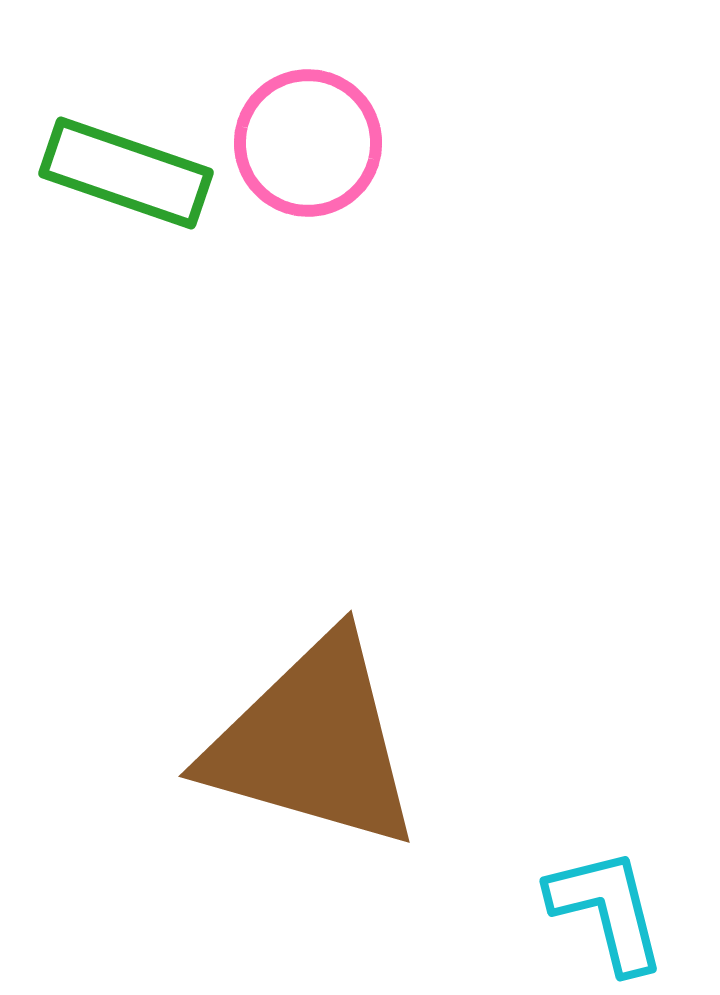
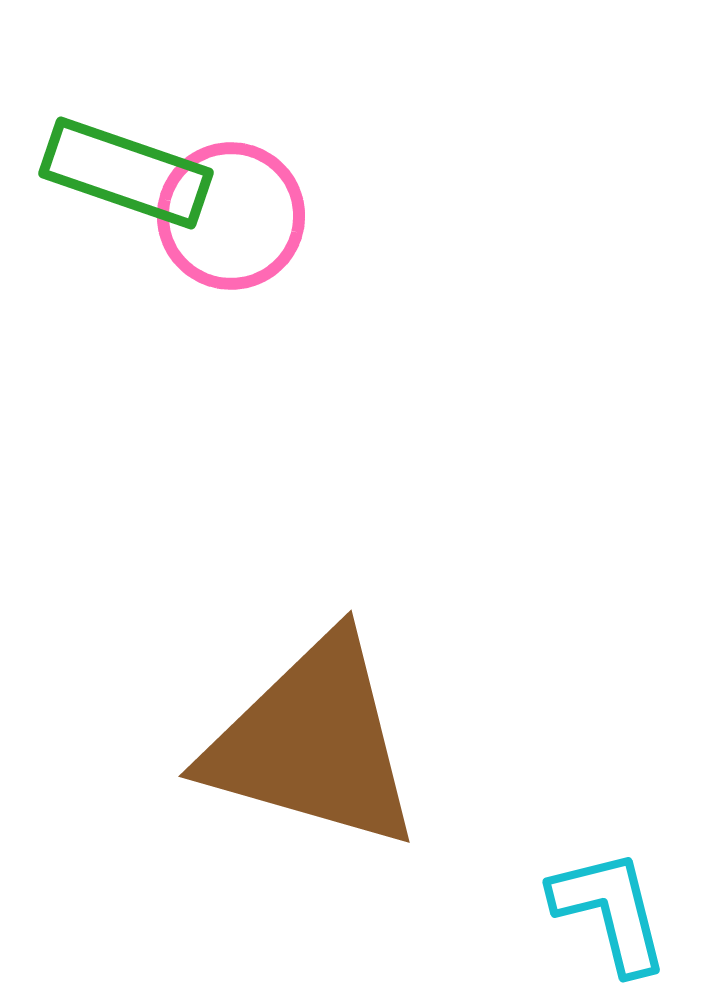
pink circle: moved 77 px left, 73 px down
cyan L-shape: moved 3 px right, 1 px down
